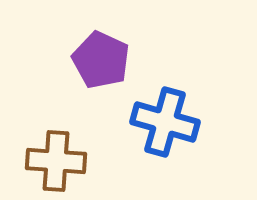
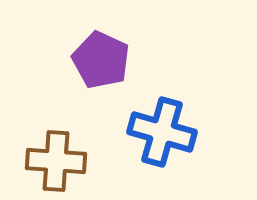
blue cross: moved 3 px left, 10 px down
